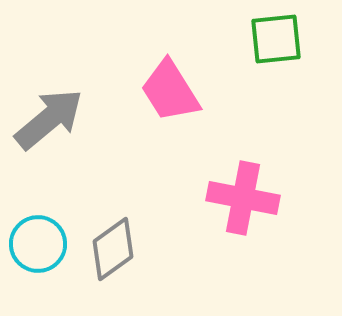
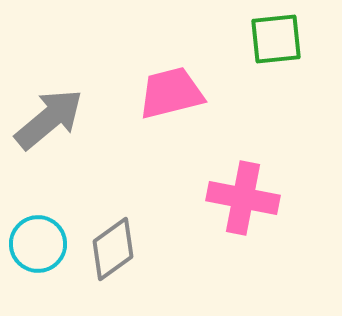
pink trapezoid: moved 1 px right, 2 px down; rotated 108 degrees clockwise
